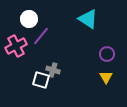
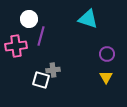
cyan triangle: rotated 15 degrees counterclockwise
purple line: rotated 24 degrees counterclockwise
pink cross: rotated 20 degrees clockwise
gray cross: rotated 24 degrees counterclockwise
